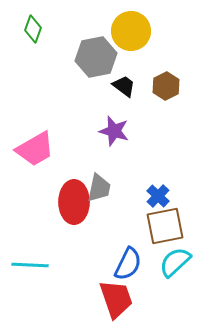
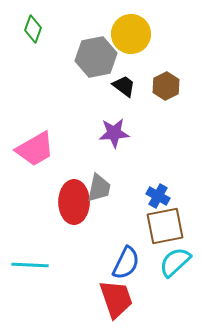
yellow circle: moved 3 px down
purple star: moved 2 px down; rotated 20 degrees counterclockwise
blue cross: rotated 15 degrees counterclockwise
blue semicircle: moved 2 px left, 1 px up
